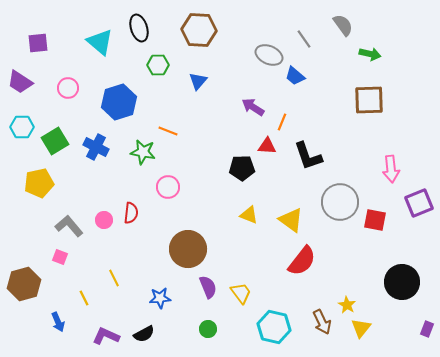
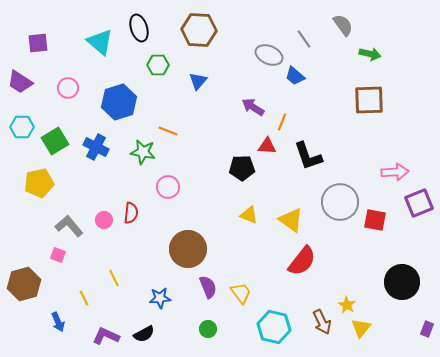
pink arrow at (391, 169): moved 4 px right, 3 px down; rotated 88 degrees counterclockwise
pink square at (60, 257): moved 2 px left, 2 px up
